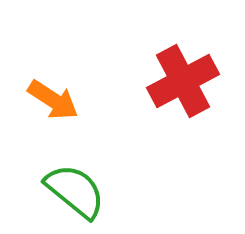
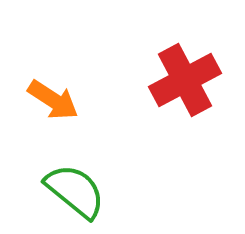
red cross: moved 2 px right, 1 px up
